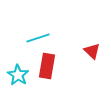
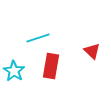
red rectangle: moved 4 px right
cyan star: moved 4 px left, 4 px up
